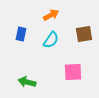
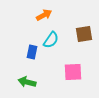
orange arrow: moved 7 px left
blue rectangle: moved 11 px right, 18 px down
